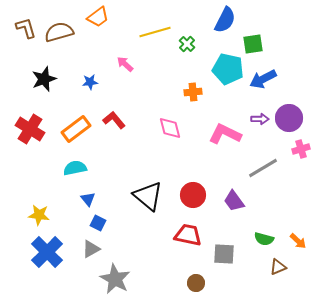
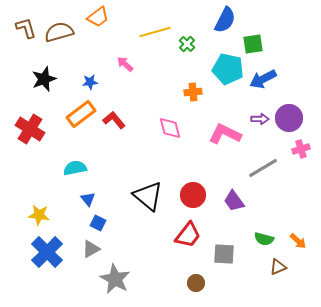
orange rectangle: moved 5 px right, 15 px up
red trapezoid: rotated 116 degrees clockwise
